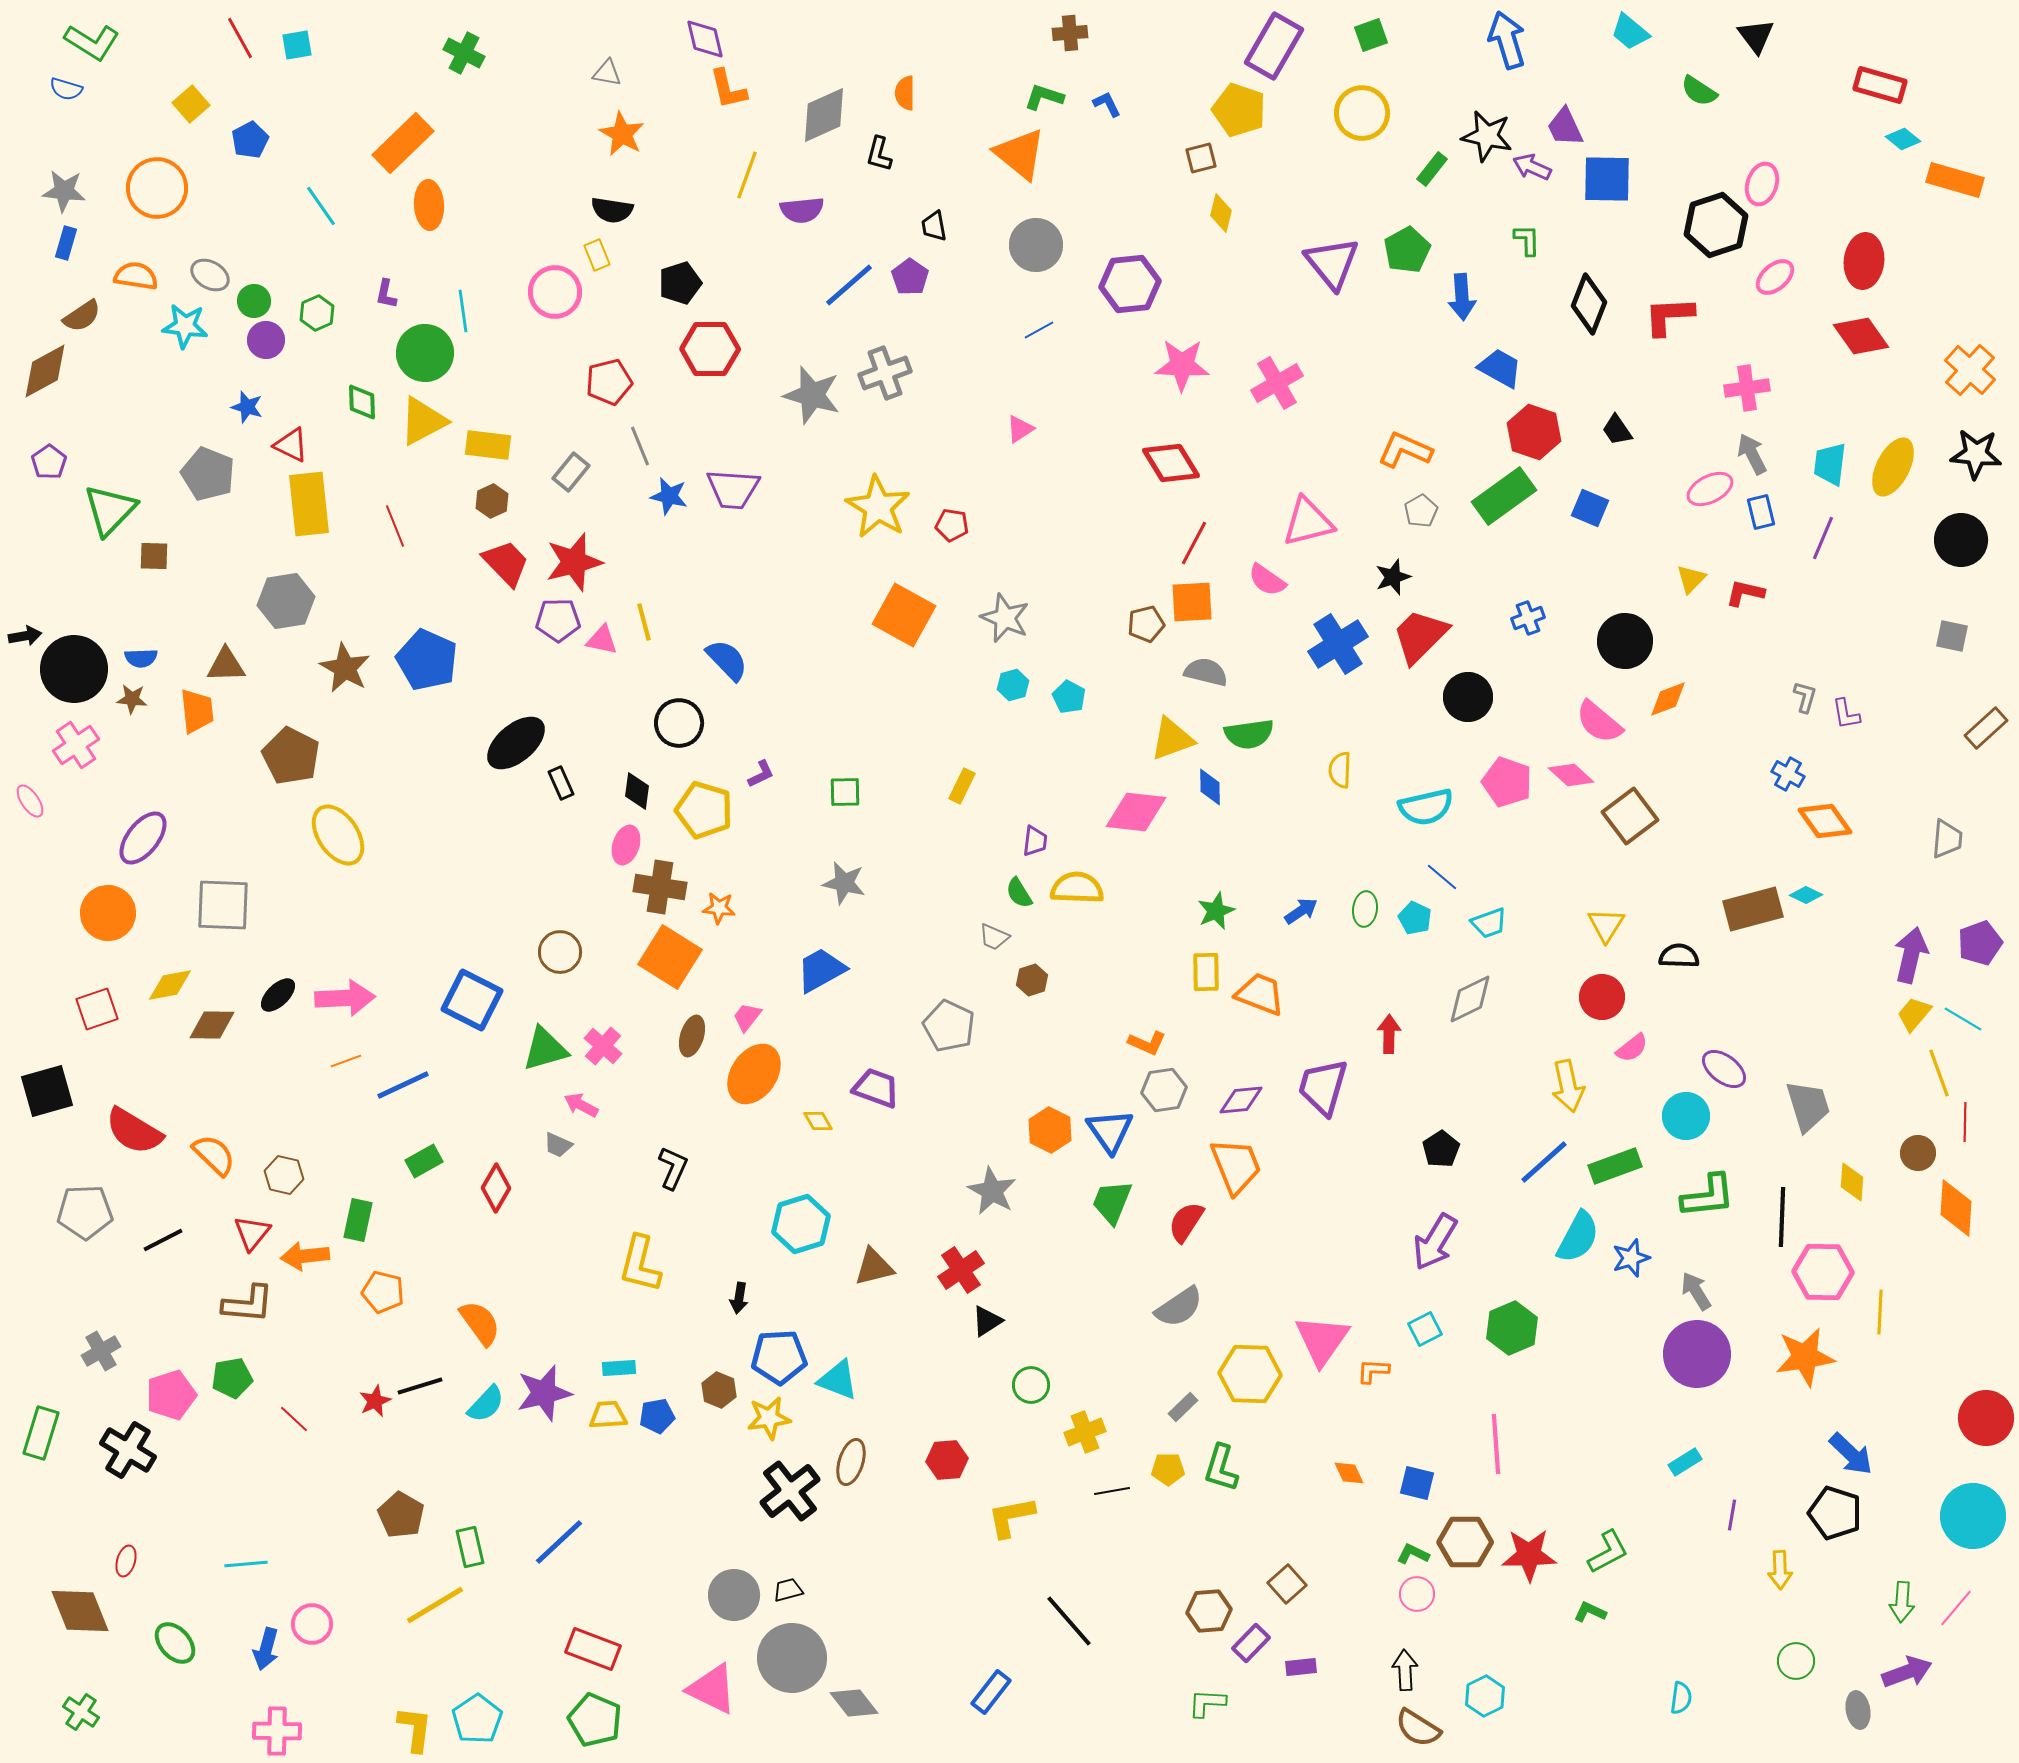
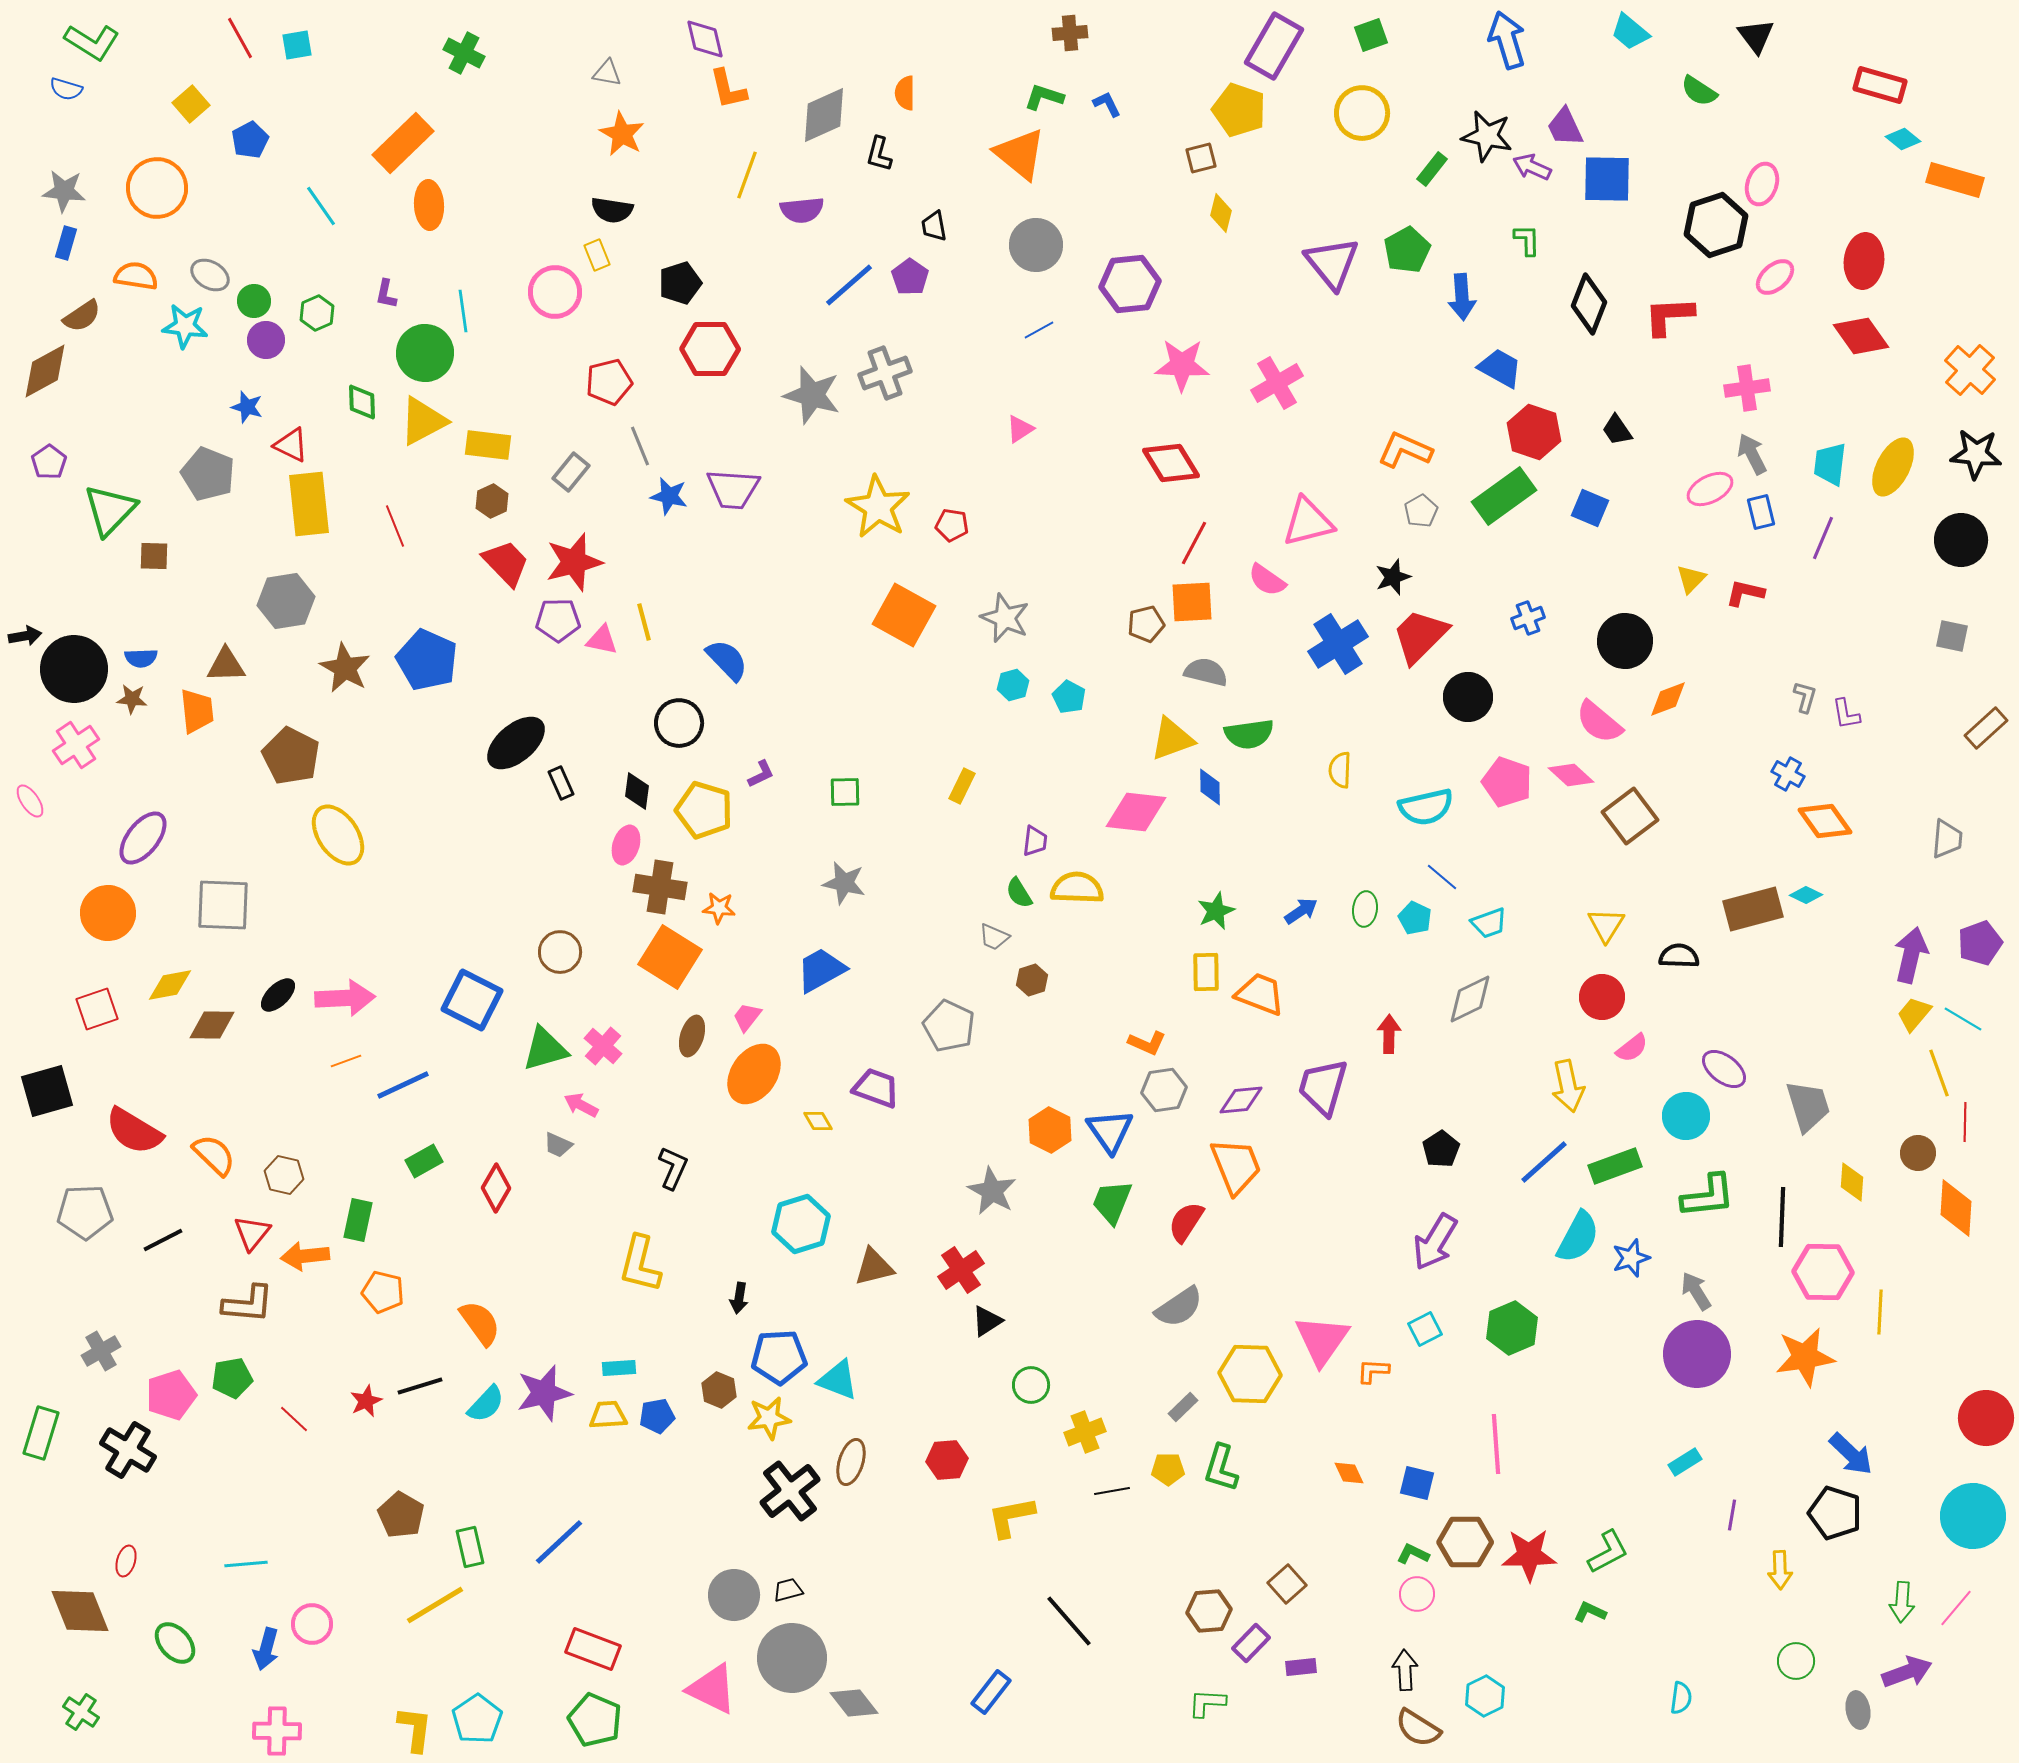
red star at (375, 1401): moved 9 px left
